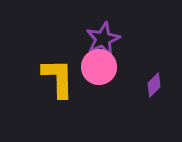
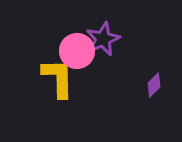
pink circle: moved 22 px left, 16 px up
